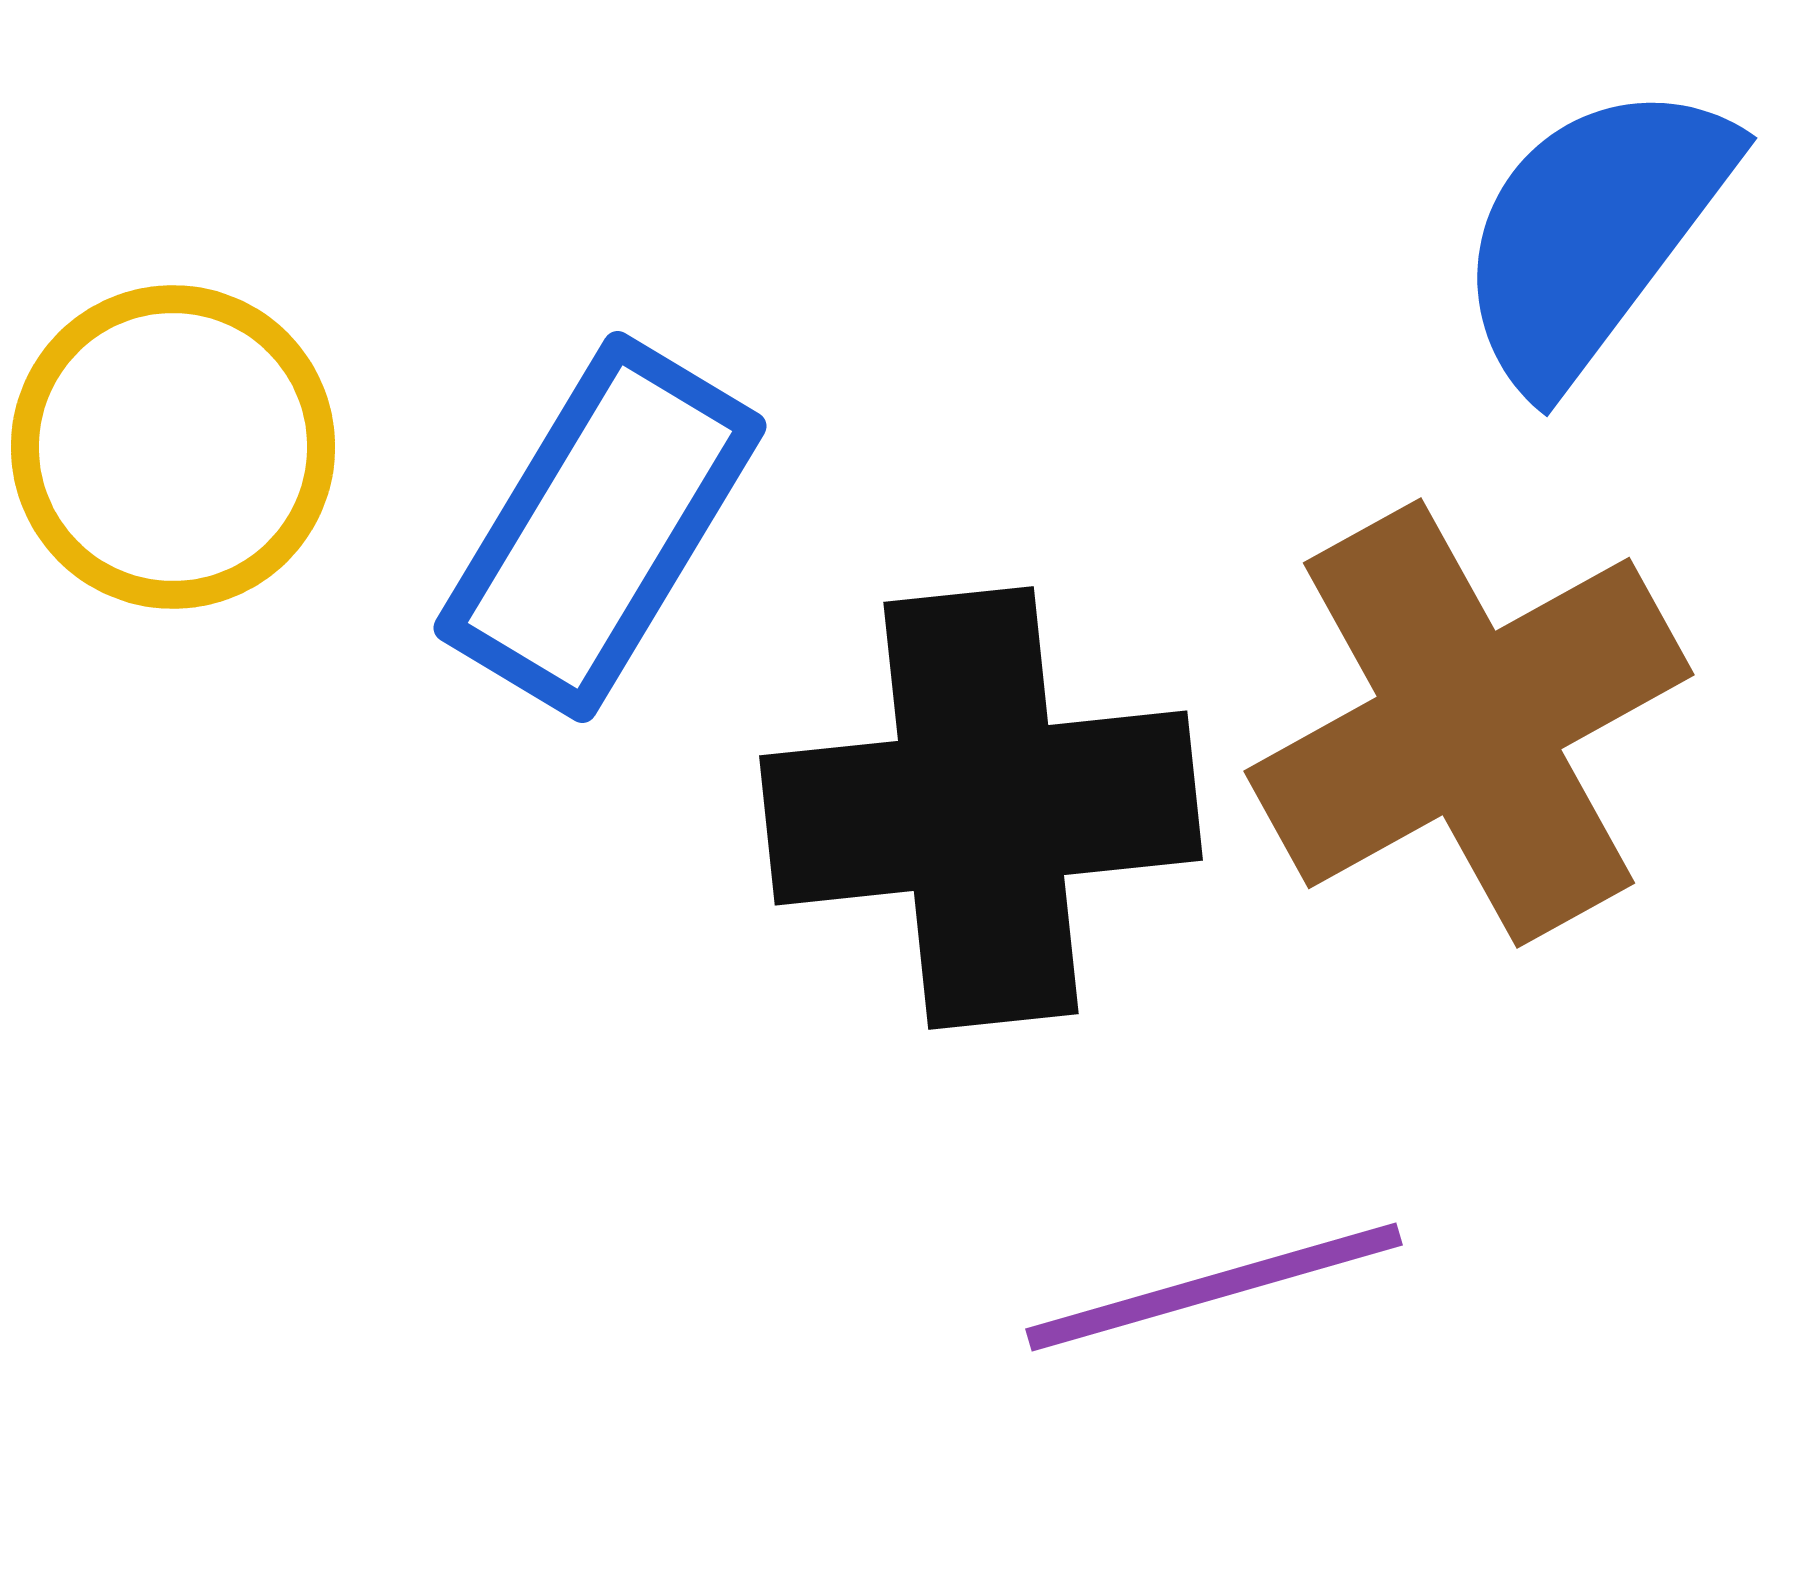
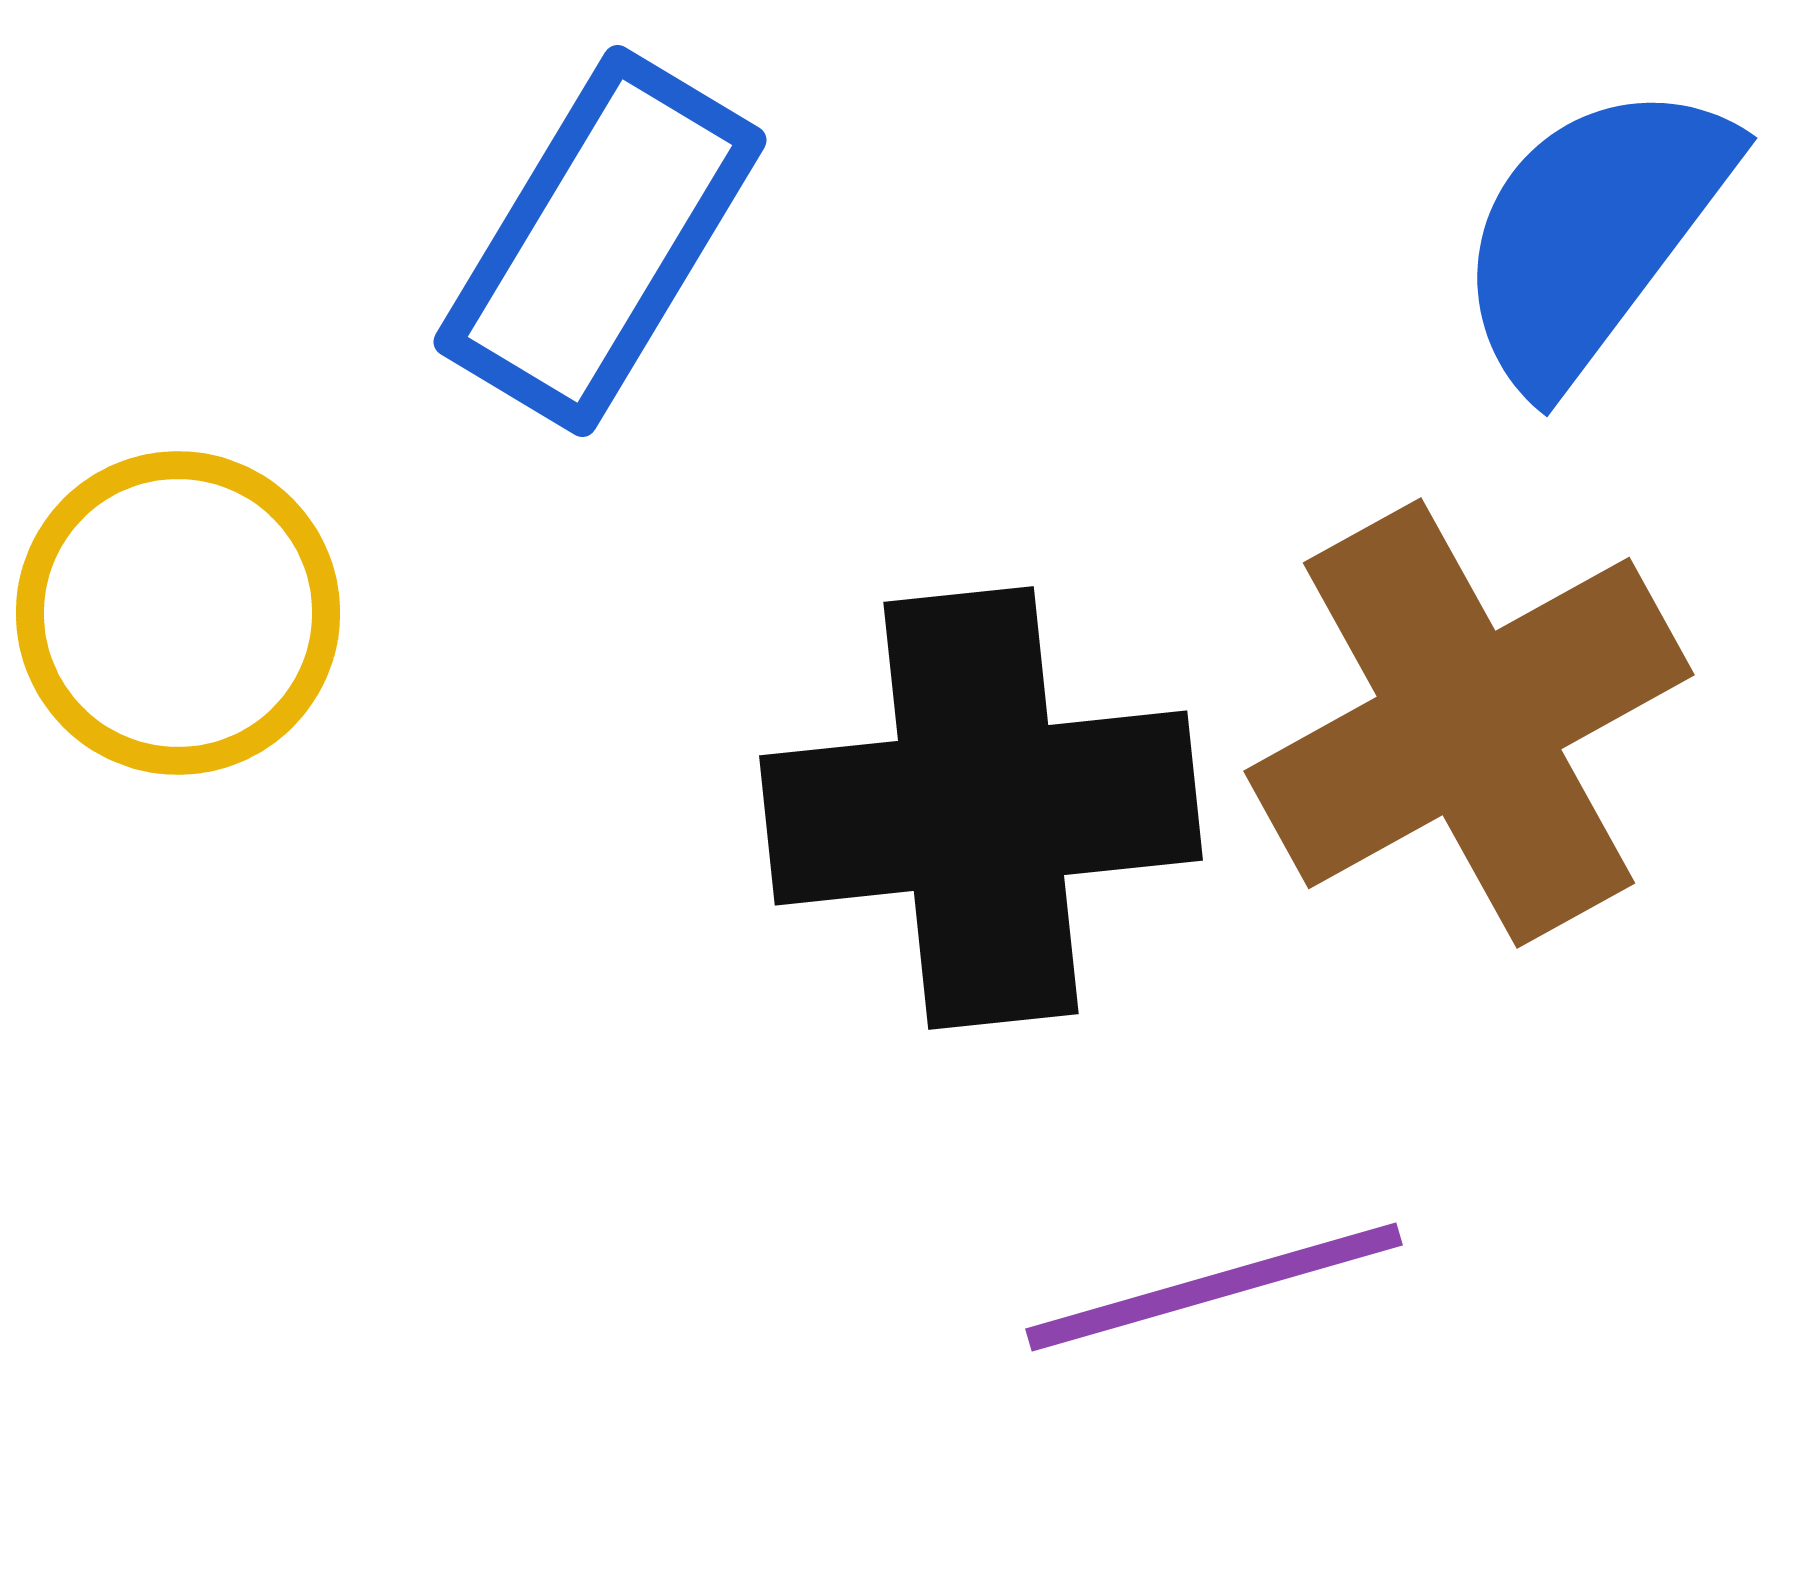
yellow circle: moved 5 px right, 166 px down
blue rectangle: moved 286 px up
